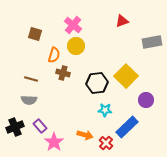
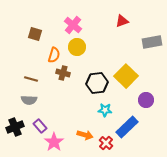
yellow circle: moved 1 px right, 1 px down
